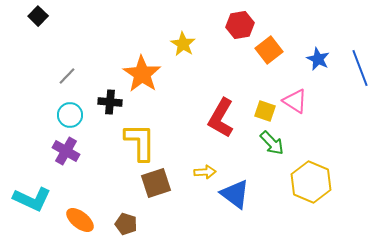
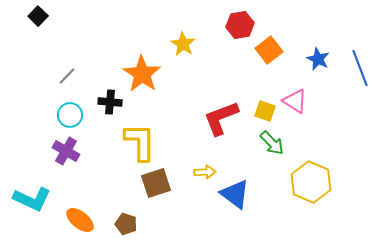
red L-shape: rotated 39 degrees clockwise
